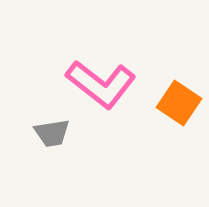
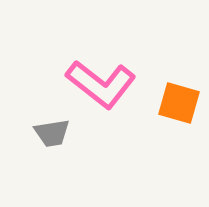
orange square: rotated 18 degrees counterclockwise
